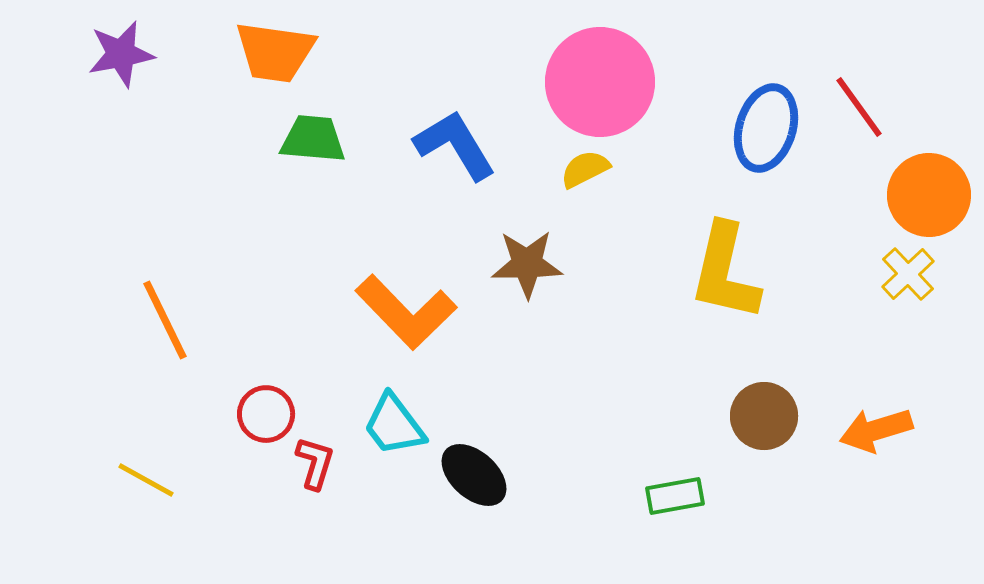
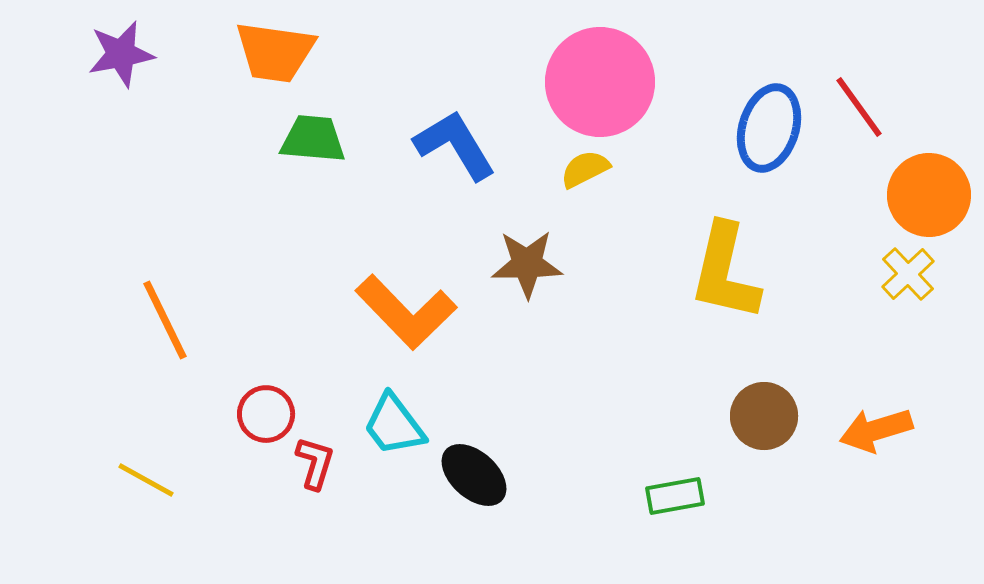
blue ellipse: moved 3 px right
